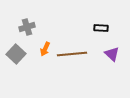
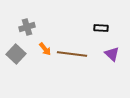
orange arrow: rotated 64 degrees counterclockwise
brown line: rotated 12 degrees clockwise
